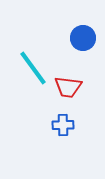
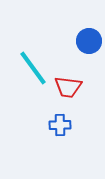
blue circle: moved 6 px right, 3 px down
blue cross: moved 3 px left
